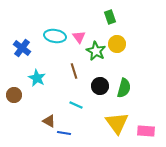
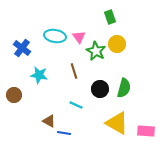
cyan star: moved 2 px right, 3 px up; rotated 18 degrees counterclockwise
black circle: moved 3 px down
yellow triangle: rotated 25 degrees counterclockwise
